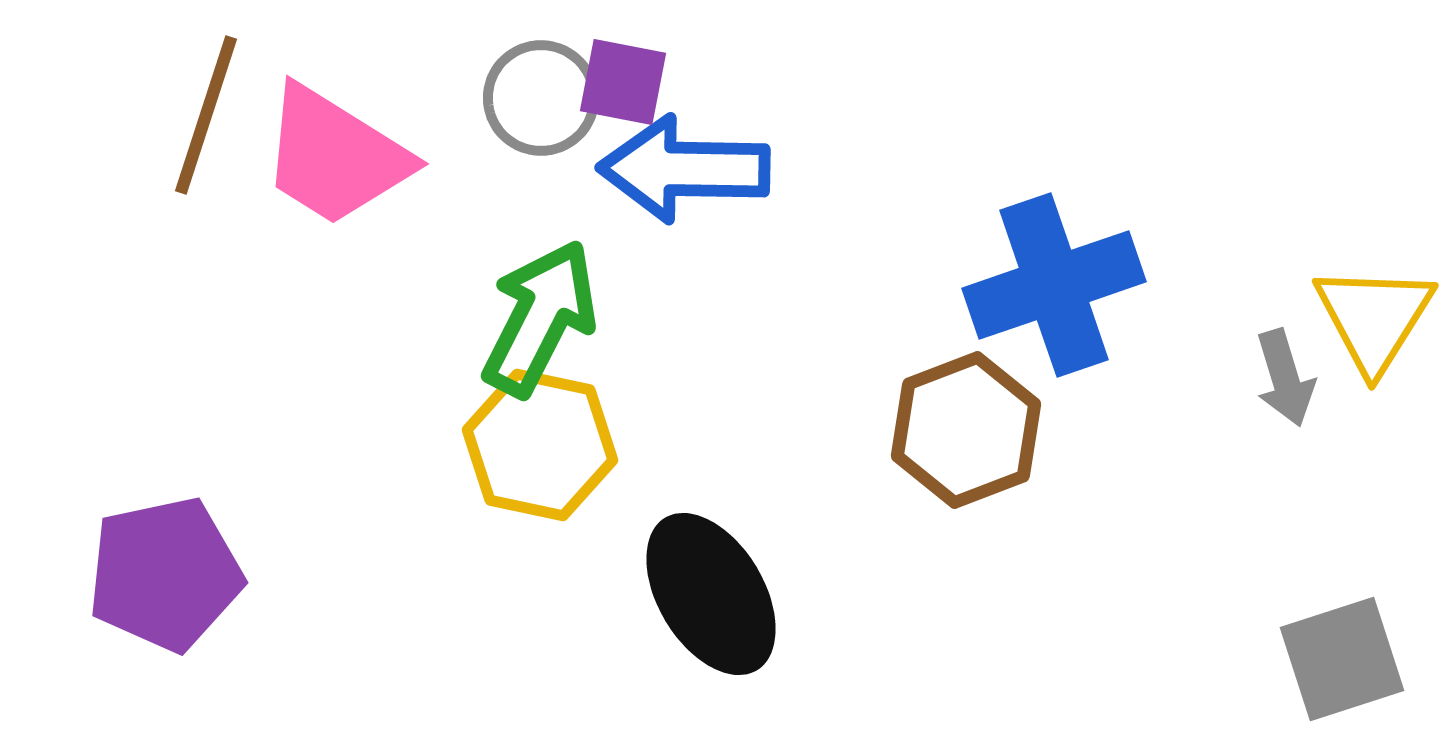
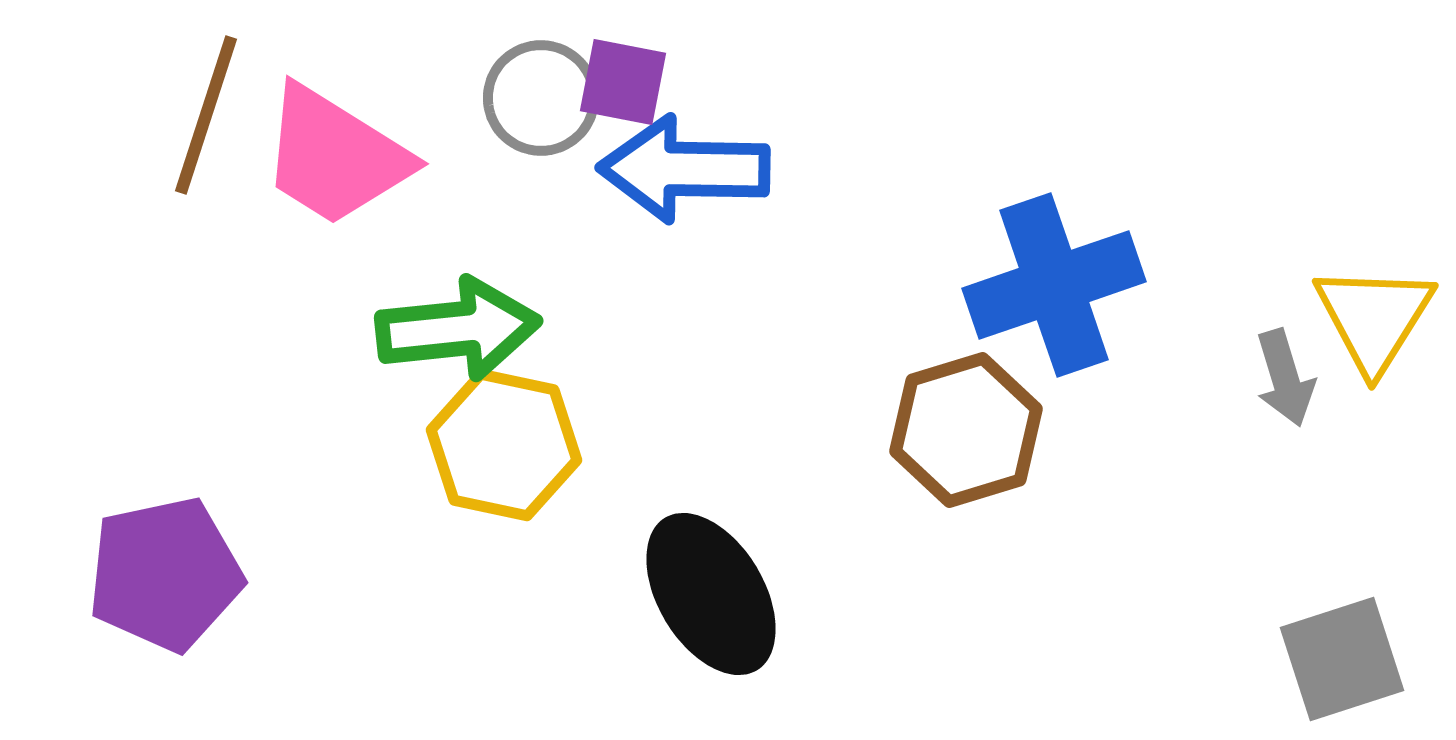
green arrow: moved 82 px left, 11 px down; rotated 57 degrees clockwise
brown hexagon: rotated 4 degrees clockwise
yellow hexagon: moved 36 px left
